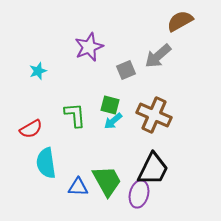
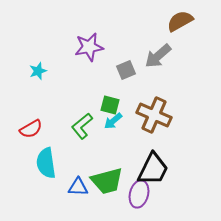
purple star: rotated 12 degrees clockwise
green L-shape: moved 7 px right, 11 px down; rotated 124 degrees counterclockwise
green trapezoid: rotated 104 degrees clockwise
